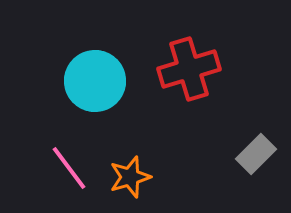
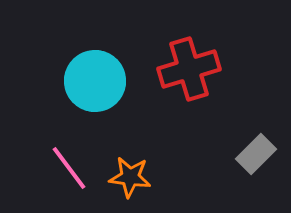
orange star: rotated 24 degrees clockwise
